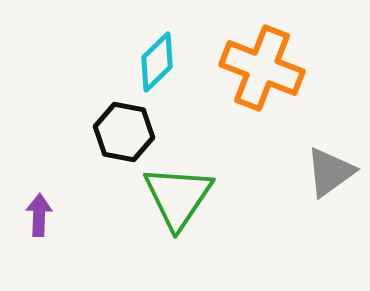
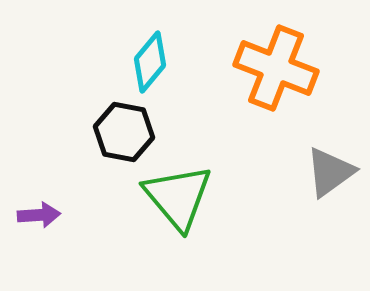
cyan diamond: moved 7 px left; rotated 6 degrees counterclockwise
orange cross: moved 14 px right
green triangle: rotated 14 degrees counterclockwise
purple arrow: rotated 84 degrees clockwise
